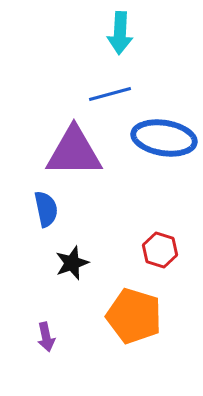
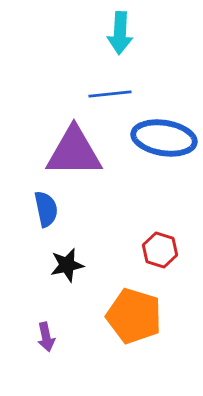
blue line: rotated 9 degrees clockwise
black star: moved 5 px left, 2 px down; rotated 8 degrees clockwise
